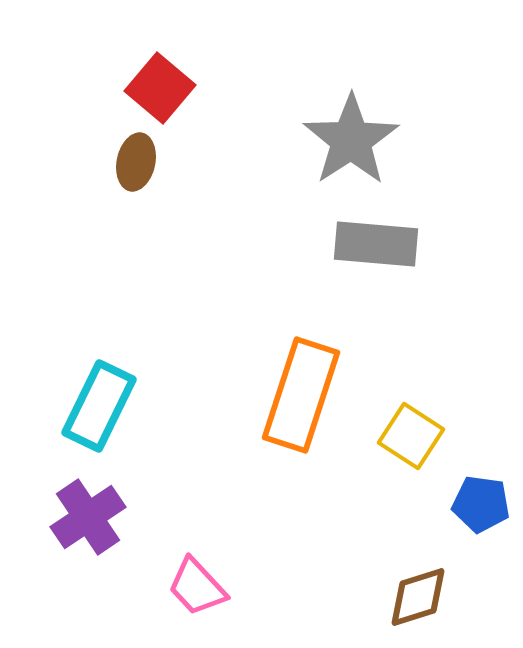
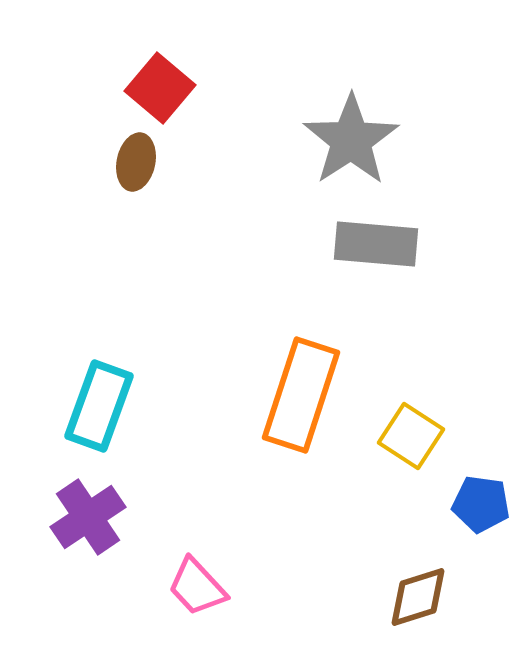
cyan rectangle: rotated 6 degrees counterclockwise
